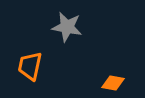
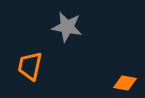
orange diamond: moved 12 px right
